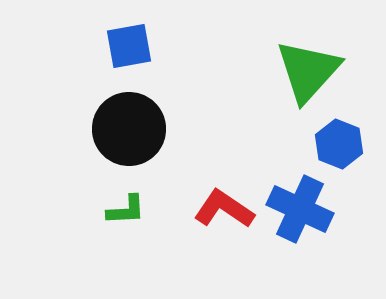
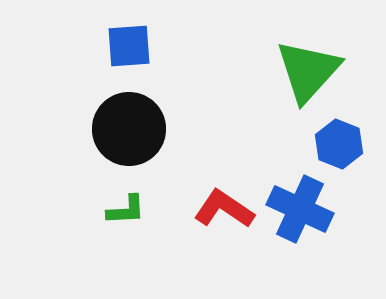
blue square: rotated 6 degrees clockwise
